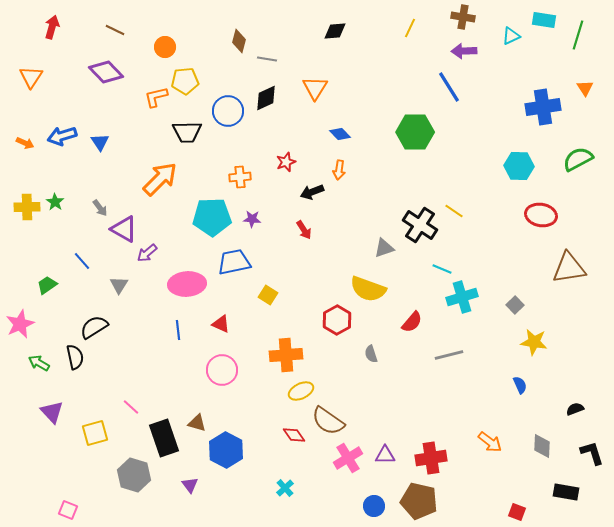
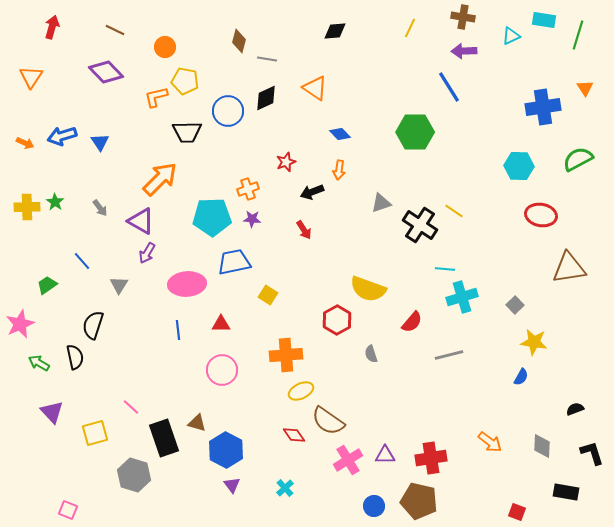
yellow pentagon at (185, 81): rotated 16 degrees clockwise
orange triangle at (315, 88): rotated 28 degrees counterclockwise
orange cross at (240, 177): moved 8 px right, 12 px down; rotated 15 degrees counterclockwise
purple triangle at (124, 229): moved 17 px right, 8 px up
gray triangle at (384, 248): moved 3 px left, 45 px up
purple arrow at (147, 253): rotated 20 degrees counterclockwise
cyan line at (442, 269): moved 3 px right; rotated 18 degrees counterclockwise
red triangle at (221, 324): rotated 24 degrees counterclockwise
black semicircle at (94, 327): moved 1 px left, 2 px up; rotated 40 degrees counterclockwise
blue semicircle at (520, 385): moved 1 px right, 8 px up; rotated 54 degrees clockwise
pink cross at (348, 458): moved 2 px down
purple triangle at (190, 485): moved 42 px right
